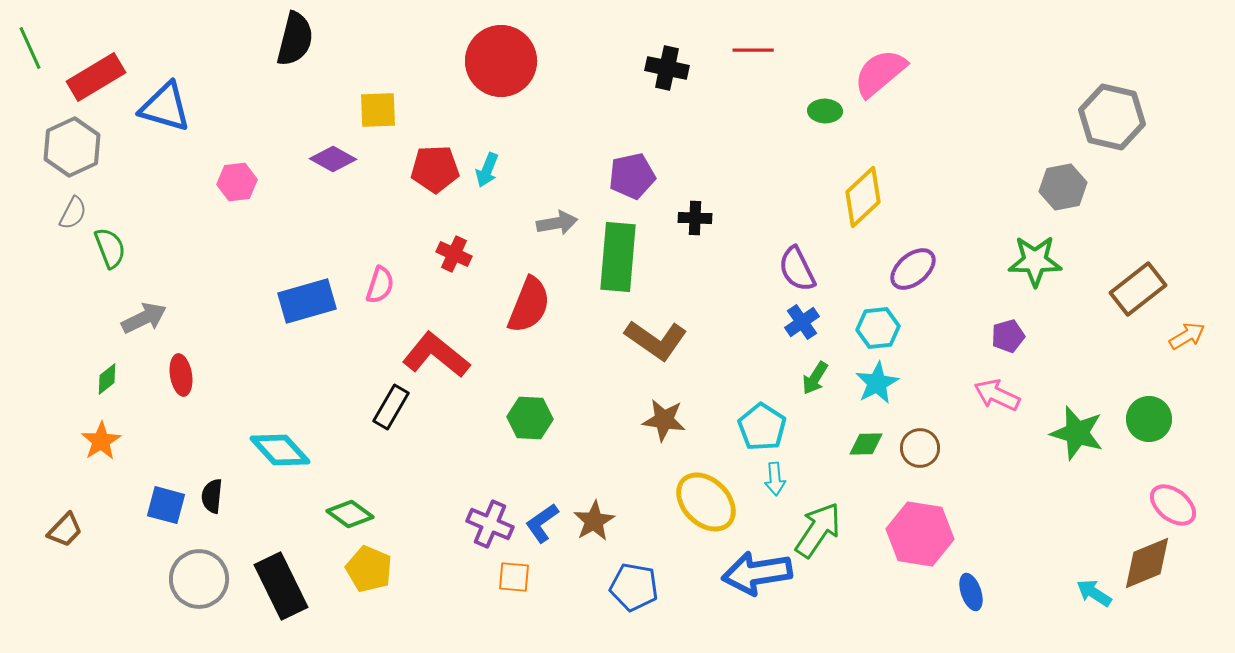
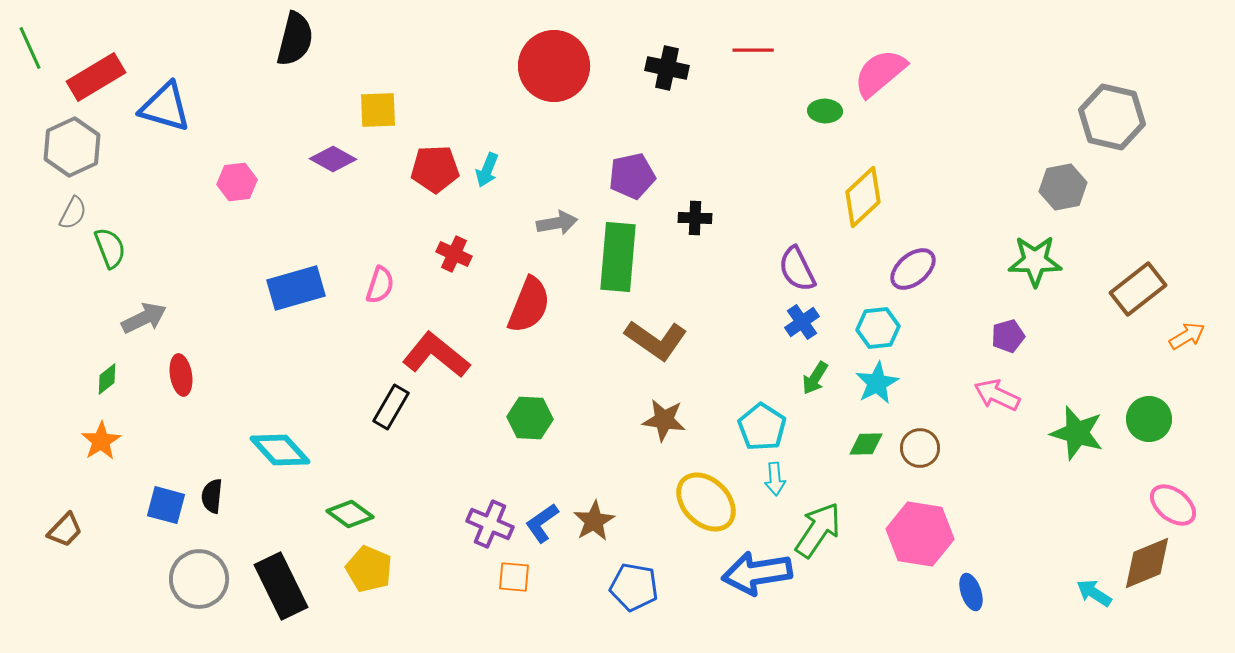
red circle at (501, 61): moved 53 px right, 5 px down
blue rectangle at (307, 301): moved 11 px left, 13 px up
